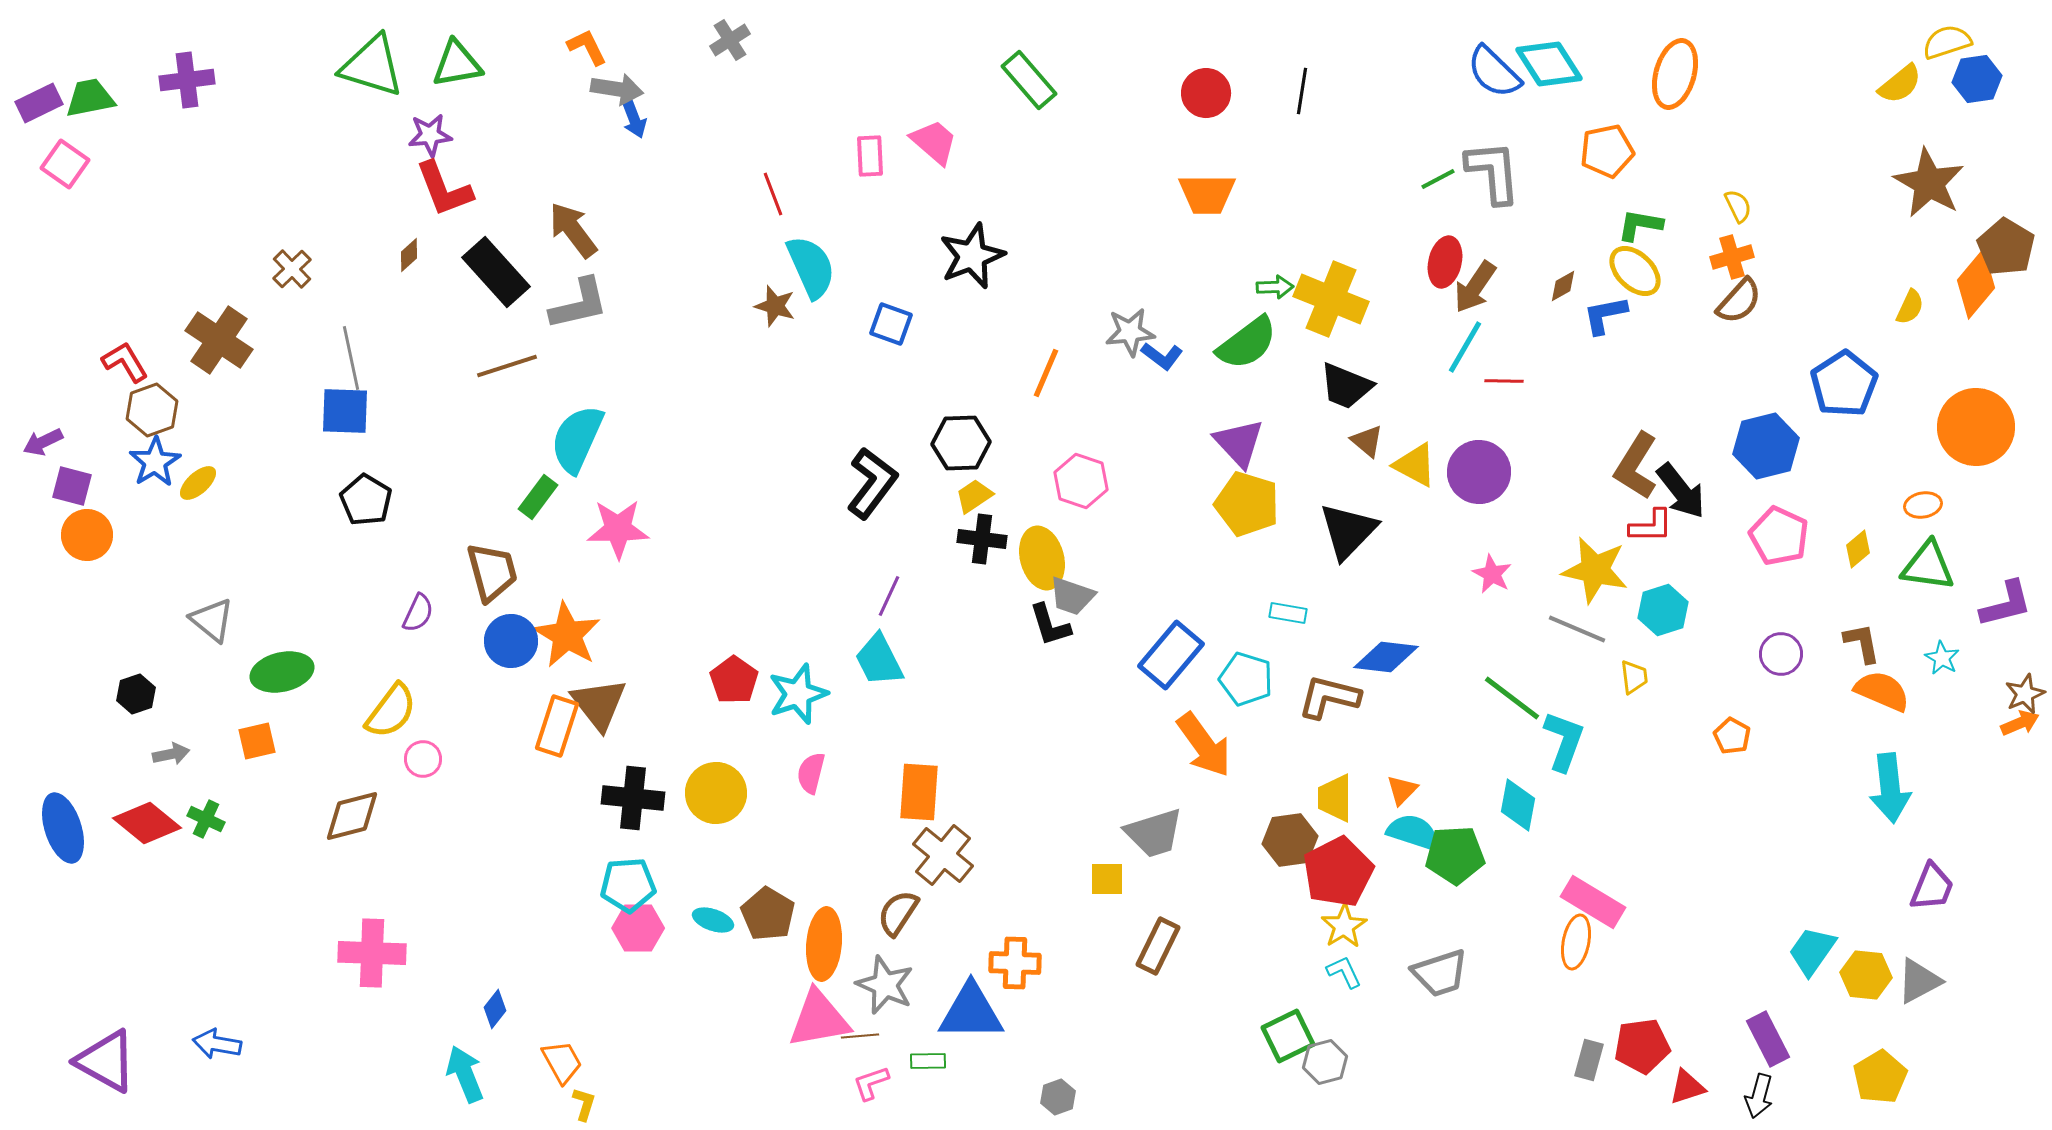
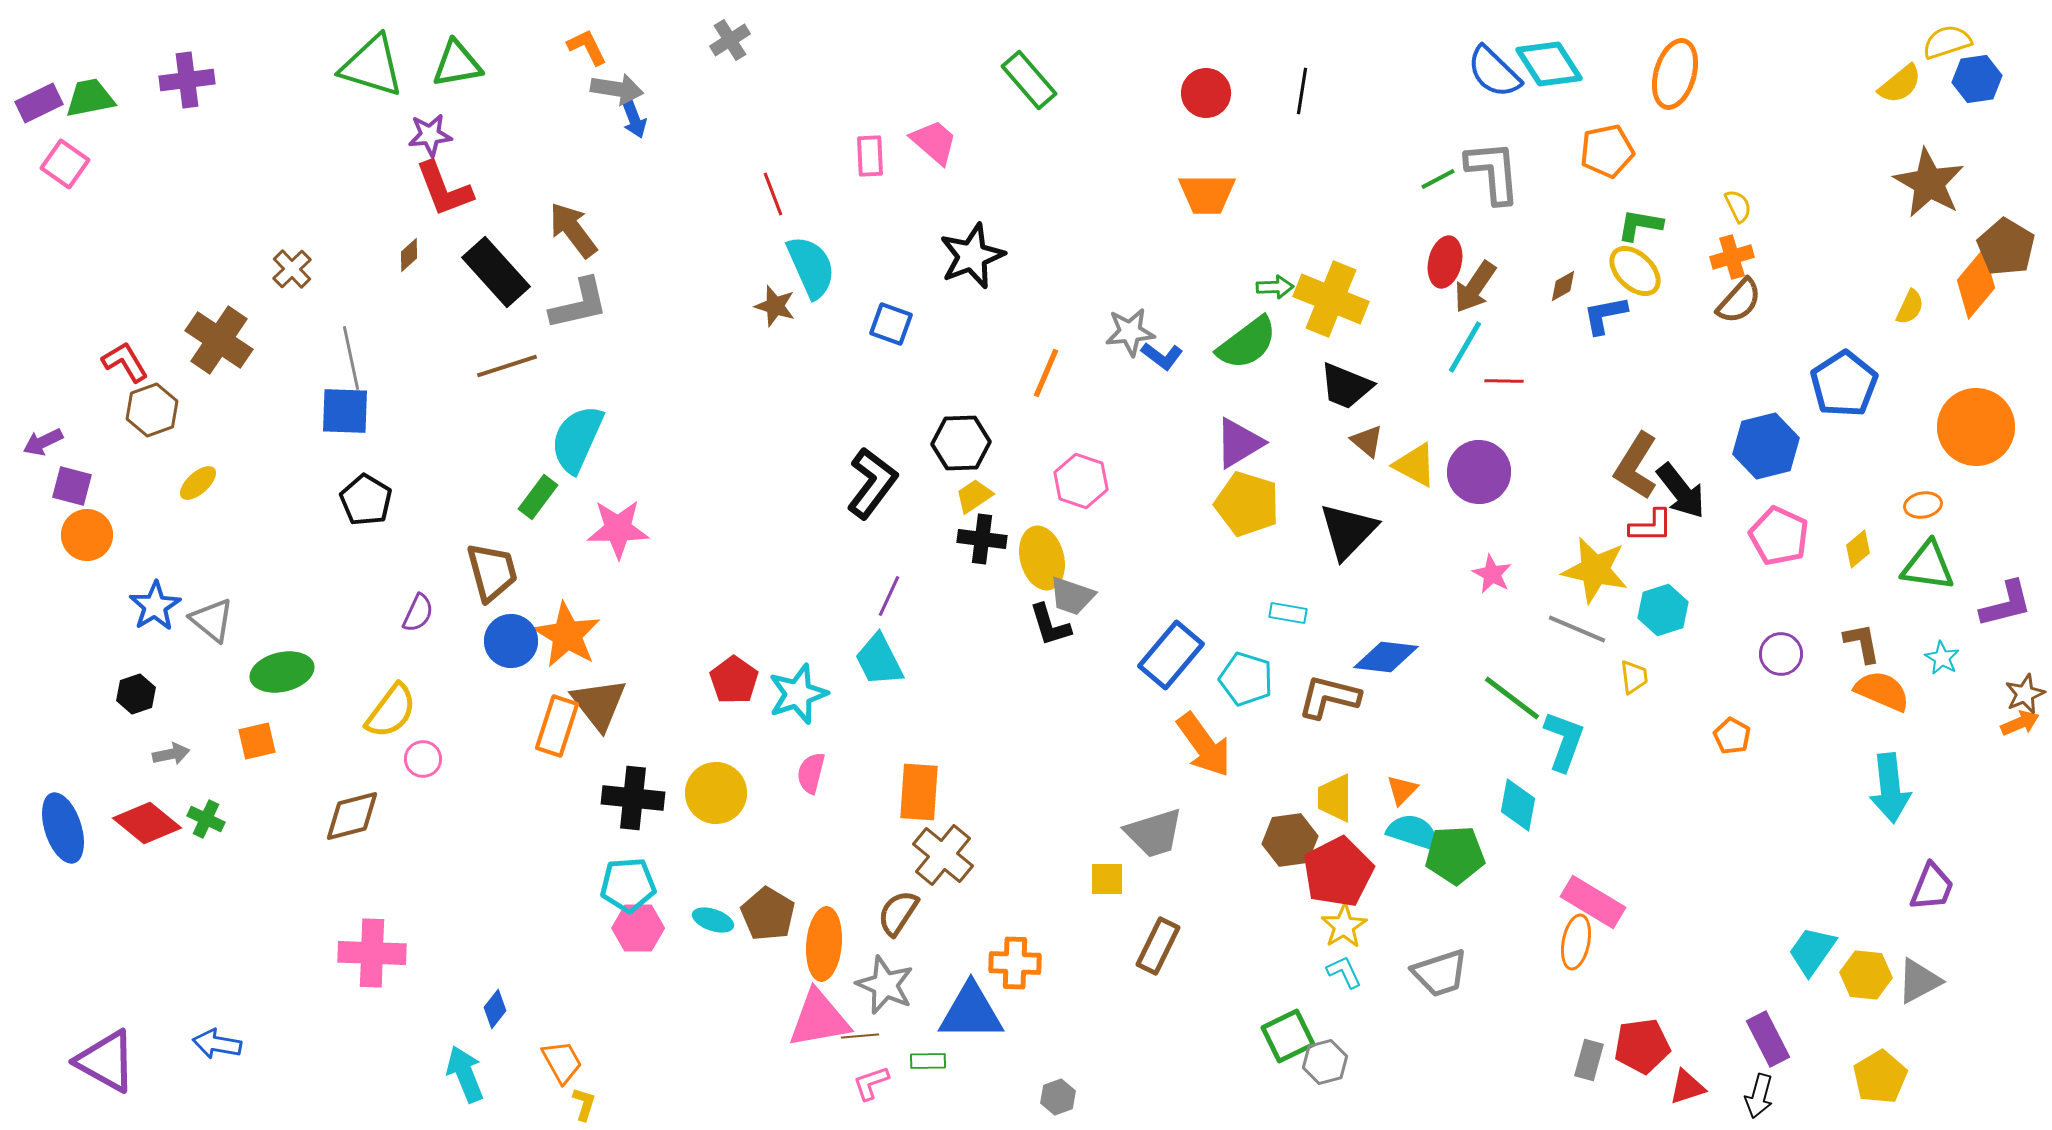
purple triangle at (1239, 443): rotated 42 degrees clockwise
blue star at (155, 462): moved 144 px down
